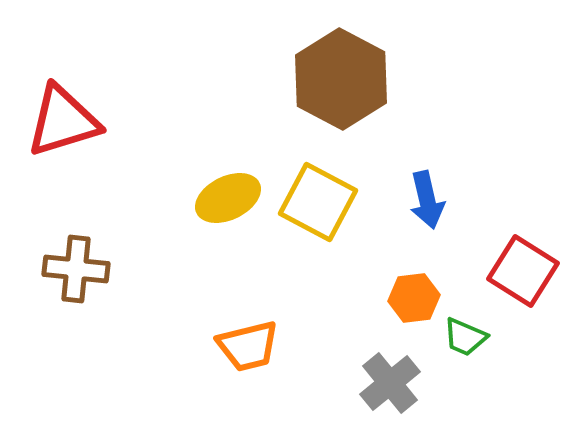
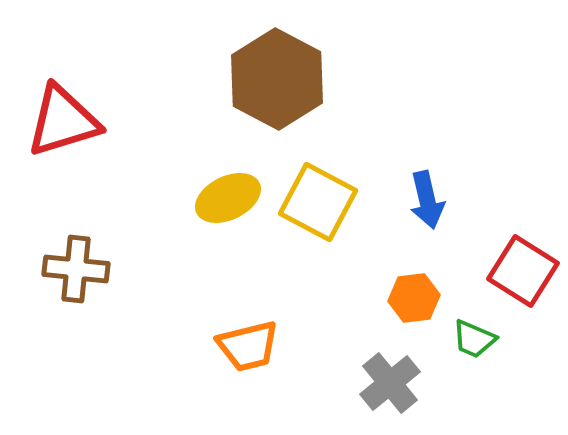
brown hexagon: moved 64 px left
green trapezoid: moved 9 px right, 2 px down
